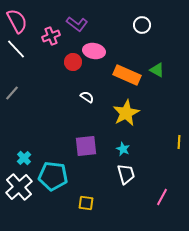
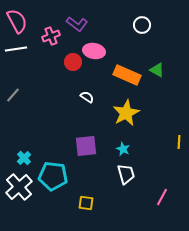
white line: rotated 55 degrees counterclockwise
gray line: moved 1 px right, 2 px down
